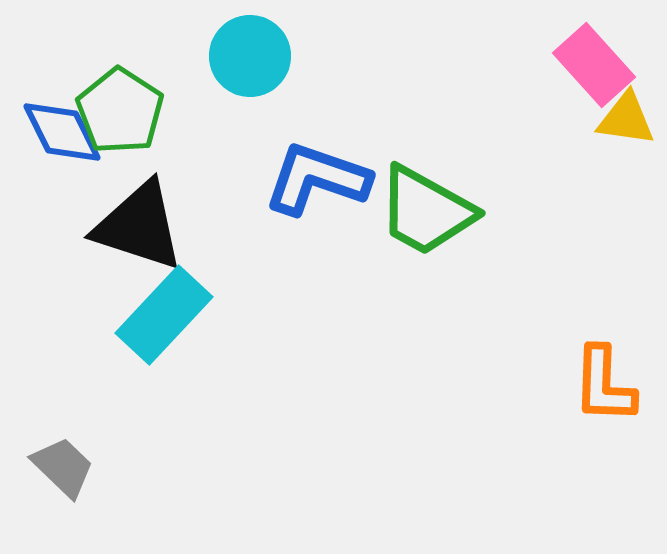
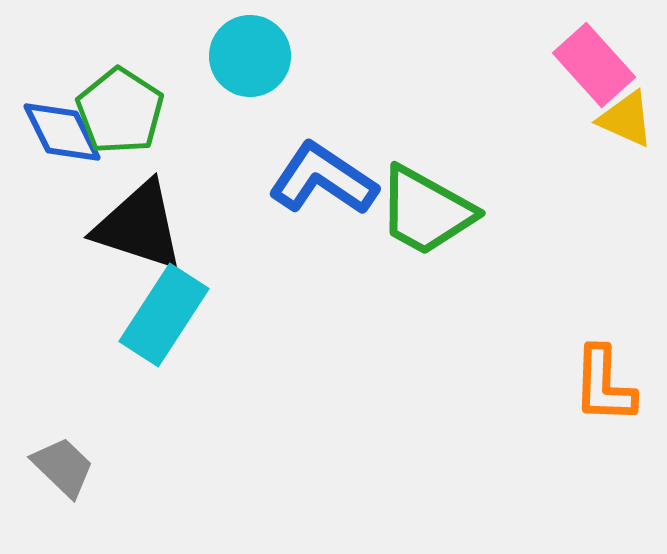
yellow triangle: rotated 16 degrees clockwise
blue L-shape: moved 6 px right; rotated 15 degrees clockwise
cyan rectangle: rotated 10 degrees counterclockwise
